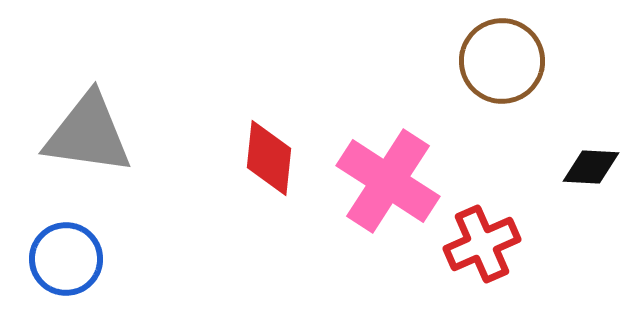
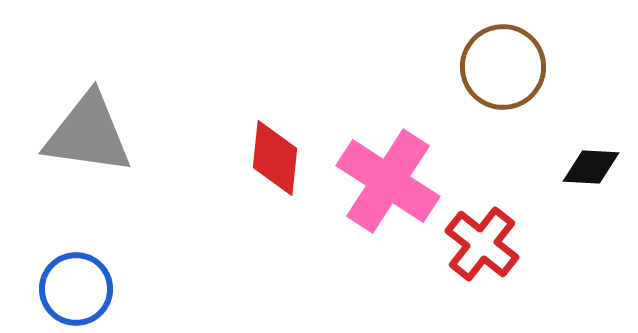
brown circle: moved 1 px right, 6 px down
red diamond: moved 6 px right
red cross: rotated 28 degrees counterclockwise
blue circle: moved 10 px right, 30 px down
